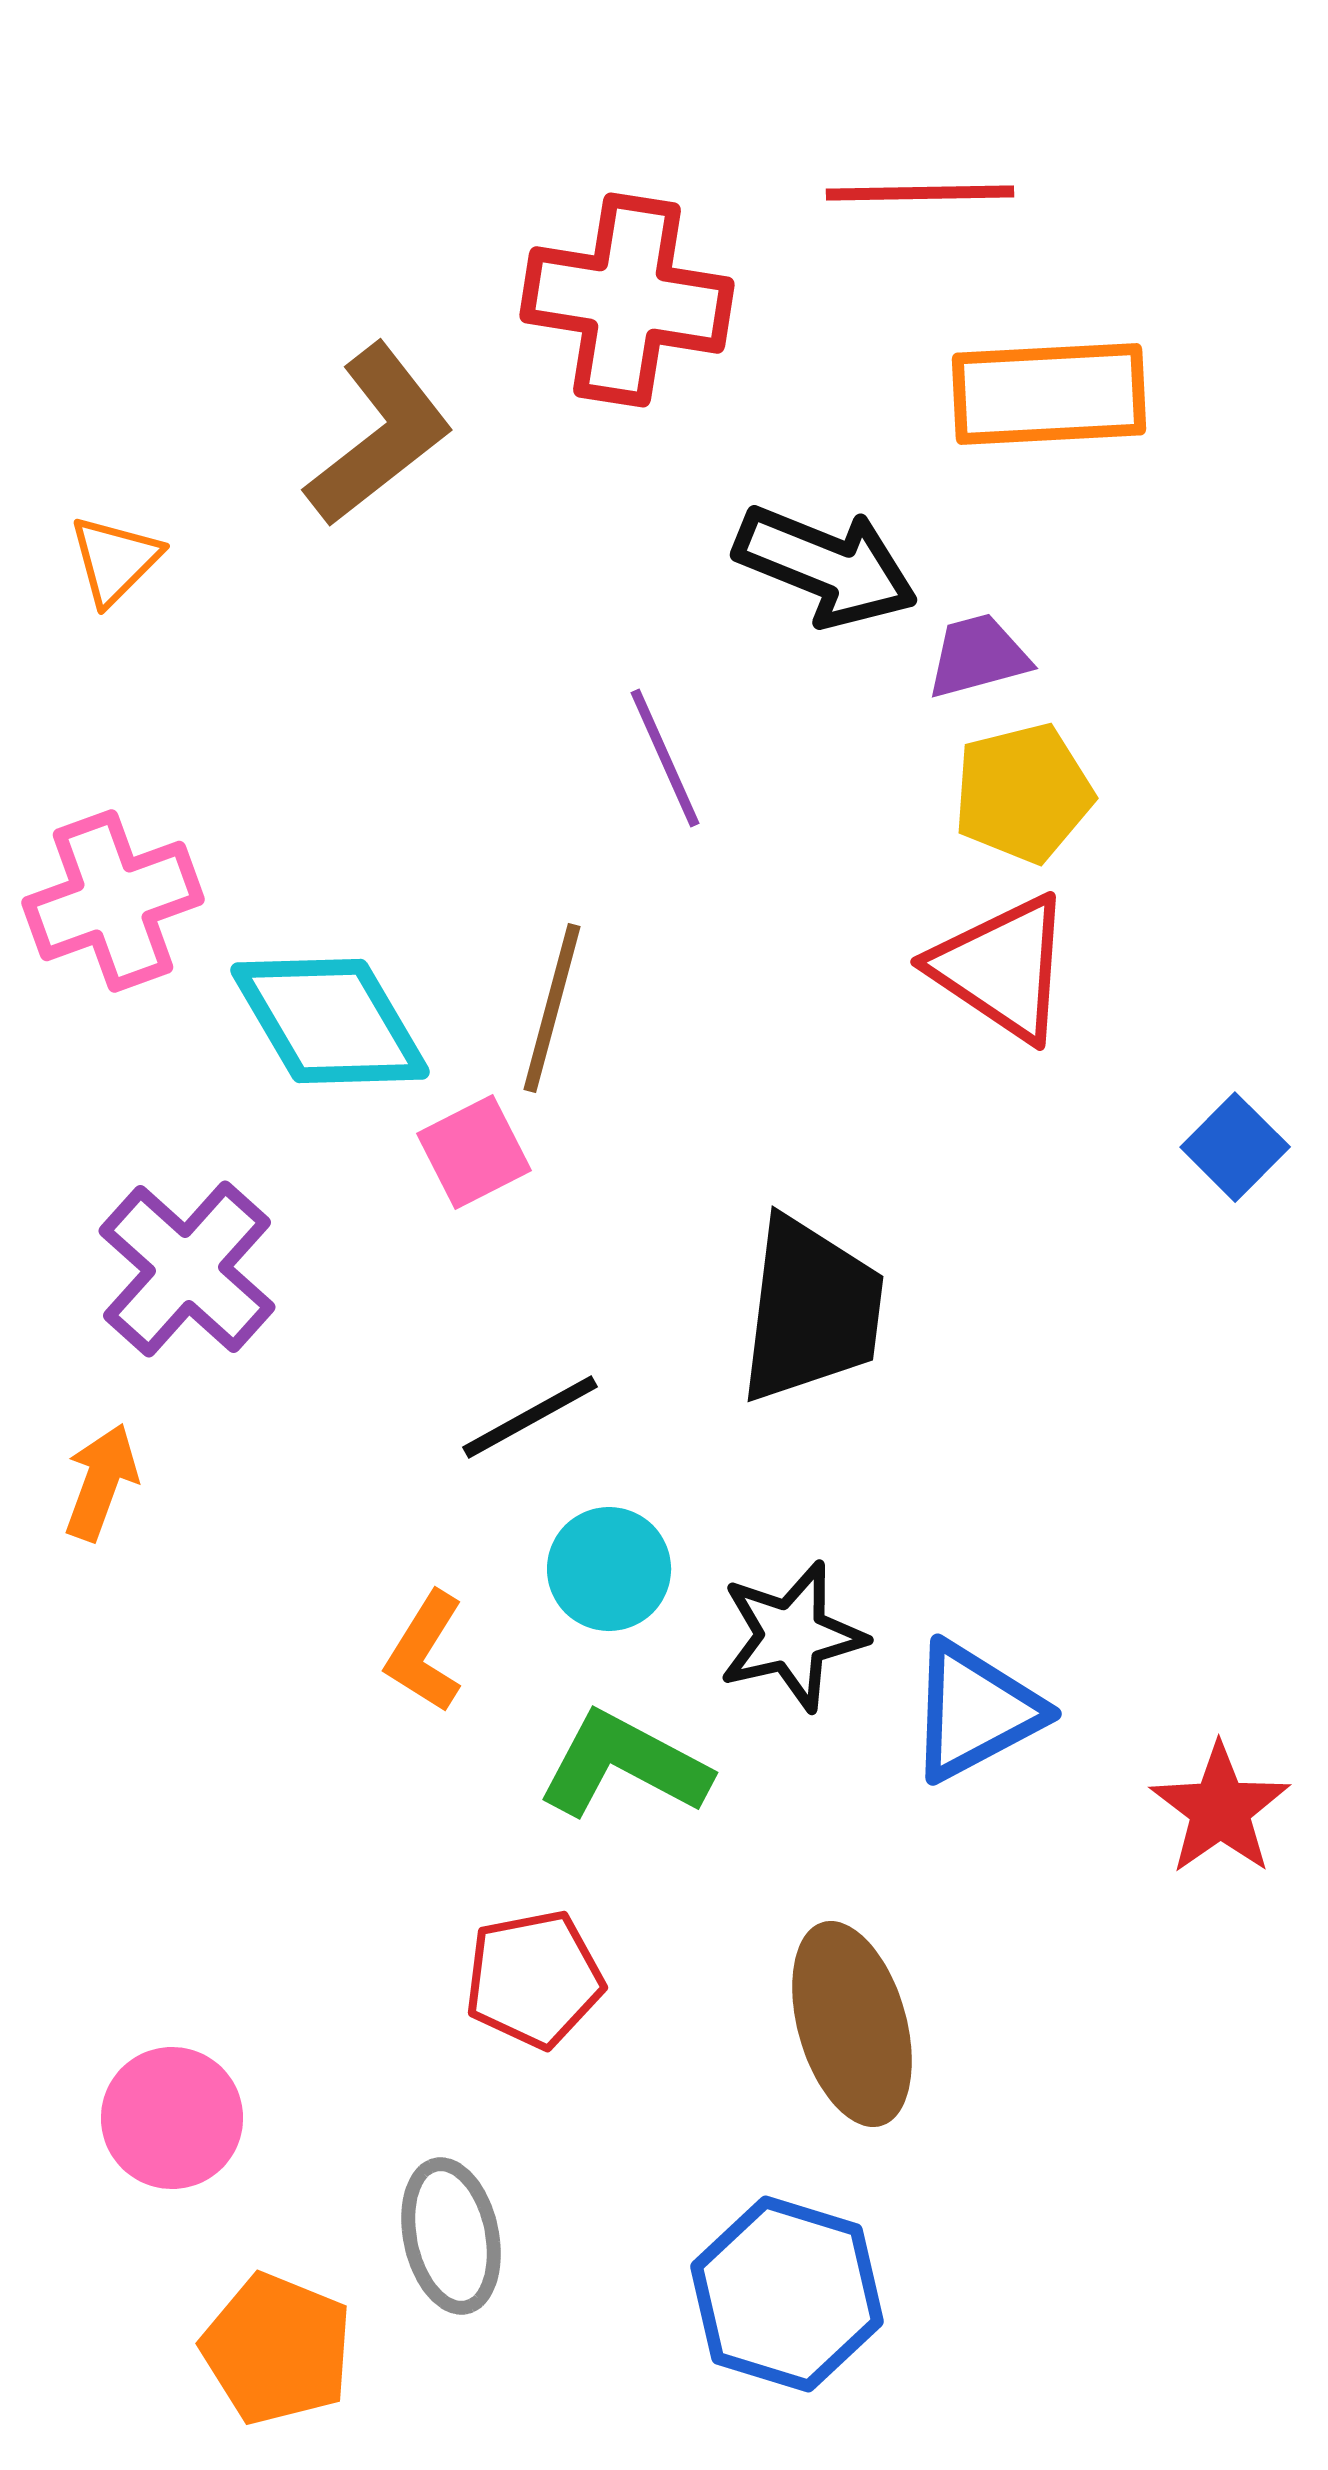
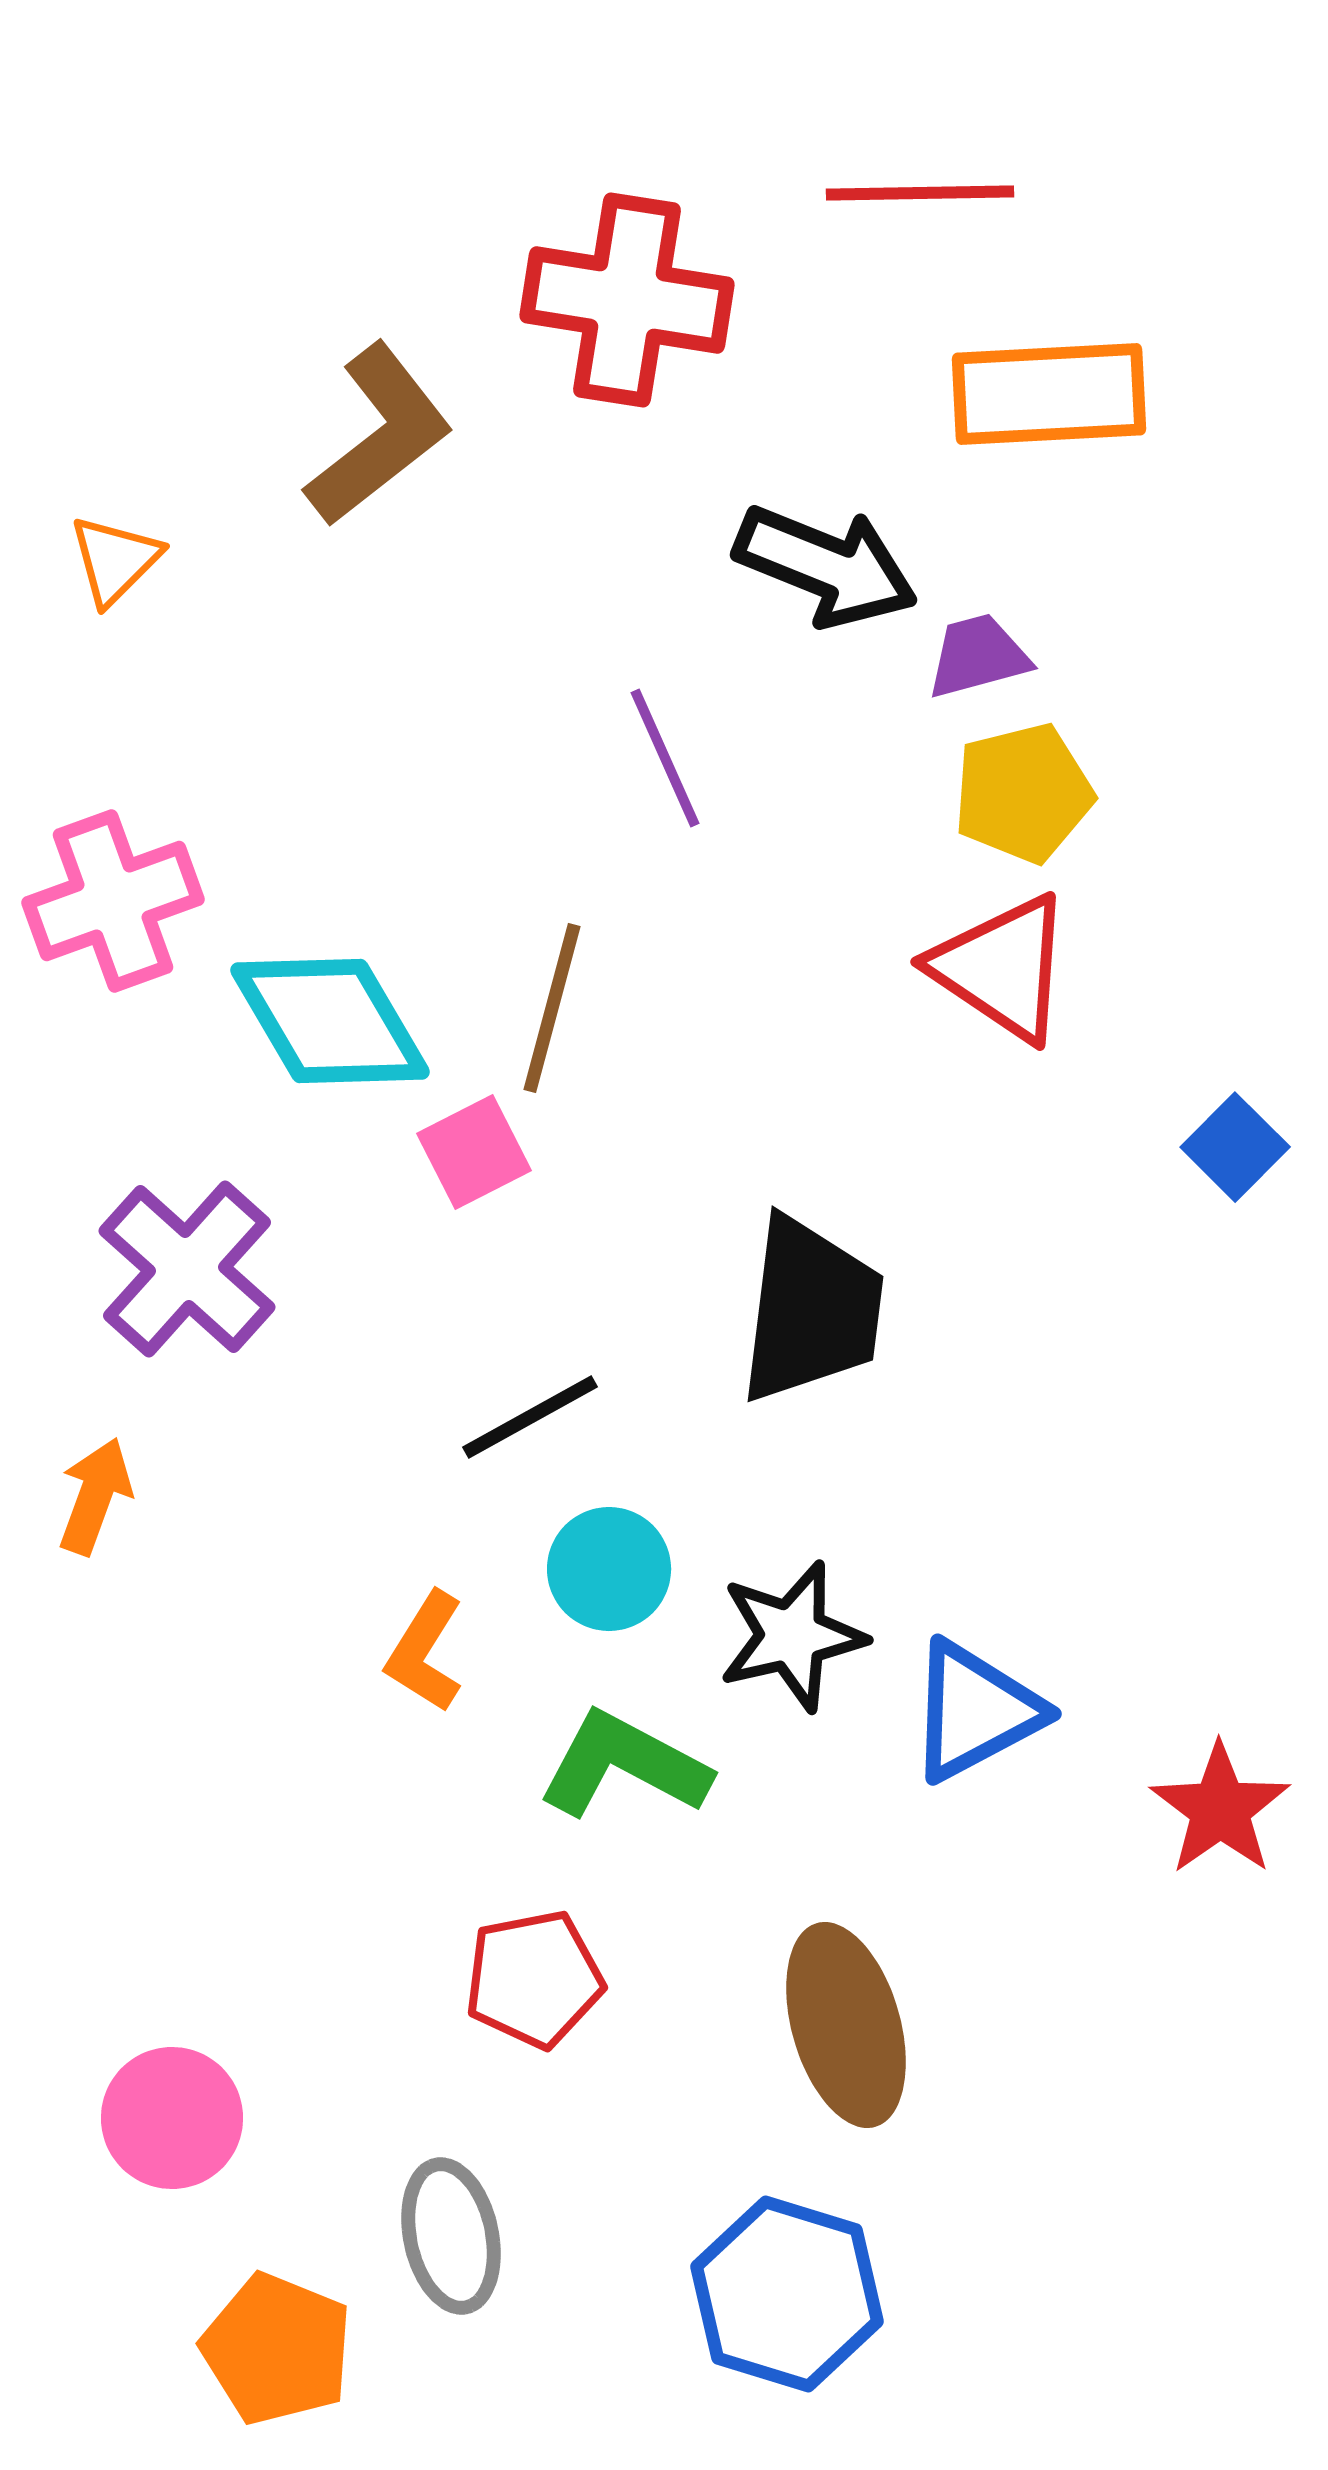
orange arrow: moved 6 px left, 14 px down
brown ellipse: moved 6 px left, 1 px down
